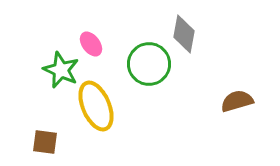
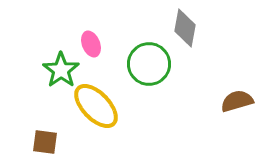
gray diamond: moved 1 px right, 6 px up
pink ellipse: rotated 15 degrees clockwise
green star: rotated 12 degrees clockwise
yellow ellipse: rotated 21 degrees counterclockwise
